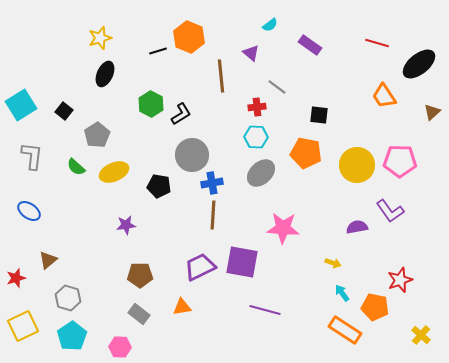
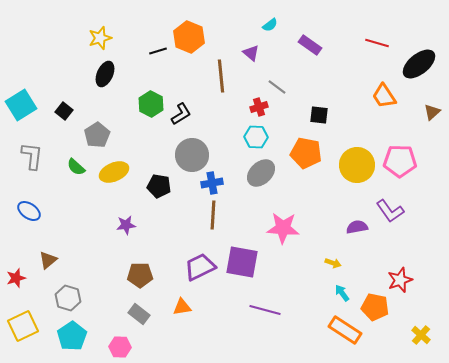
red cross at (257, 107): moved 2 px right; rotated 12 degrees counterclockwise
